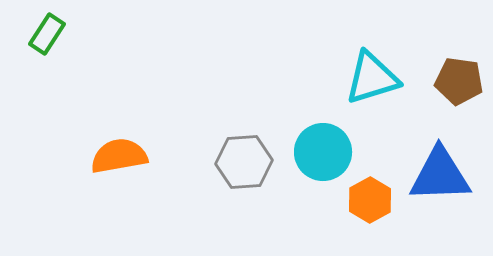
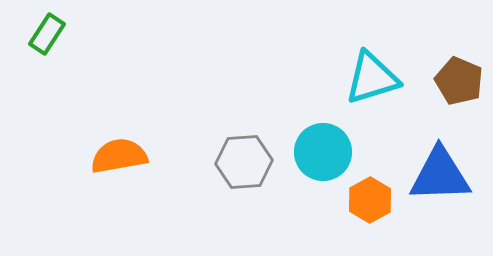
brown pentagon: rotated 15 degrees clockwise
